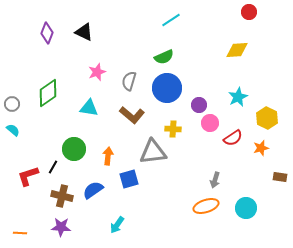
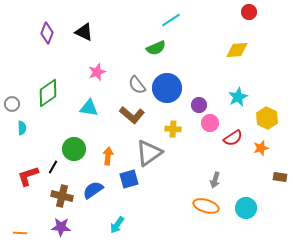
green semicircle: moved 8 px left, 9 px up
gray semicircle: moved 8 px right, 4 px down; rotated 54 degrees counterclockwise
cyan semicircle: moved 9 px right, 2 px up; rotated 48 degrees clockwise
gray triangle: moved 4 px left, 1 px down; rotated 28 degrees counterclockwise
orange ellipse: rotated 35 degrees clockwise
